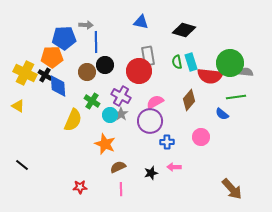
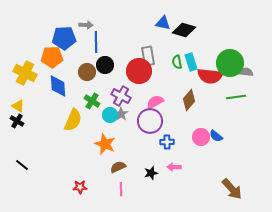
blue triangle: moved 22 px right, 1 px down
black cross: moved 28 px left, 46 px down
blue semicircle: moved 6 px left, 22 px down
